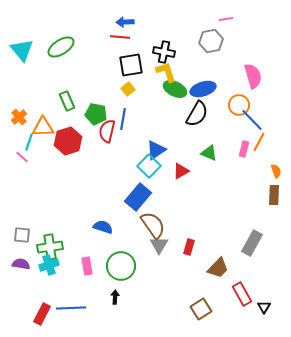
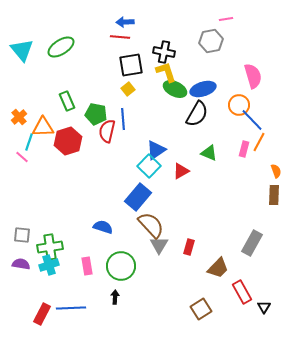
blue line at (123, 119): rotated 15 degrees counterclockwise
brown semicircle at (153, 225): moved 2 px left; rotated 8 degrees counterclockwise
red rectangle at (242, 294): moved 2 px up
